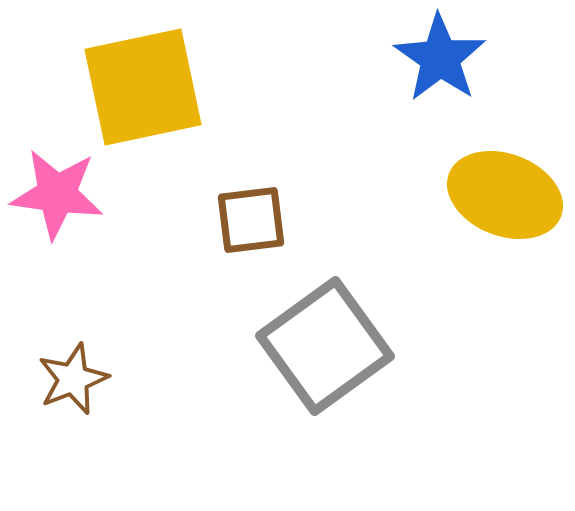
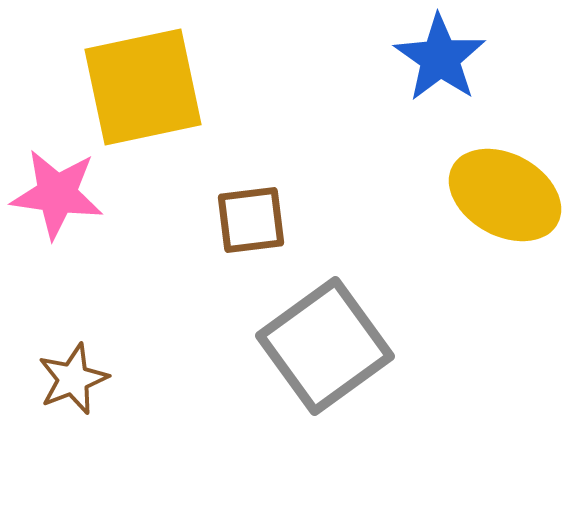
yellow ellipse: rotated 8 degrees clockwise
